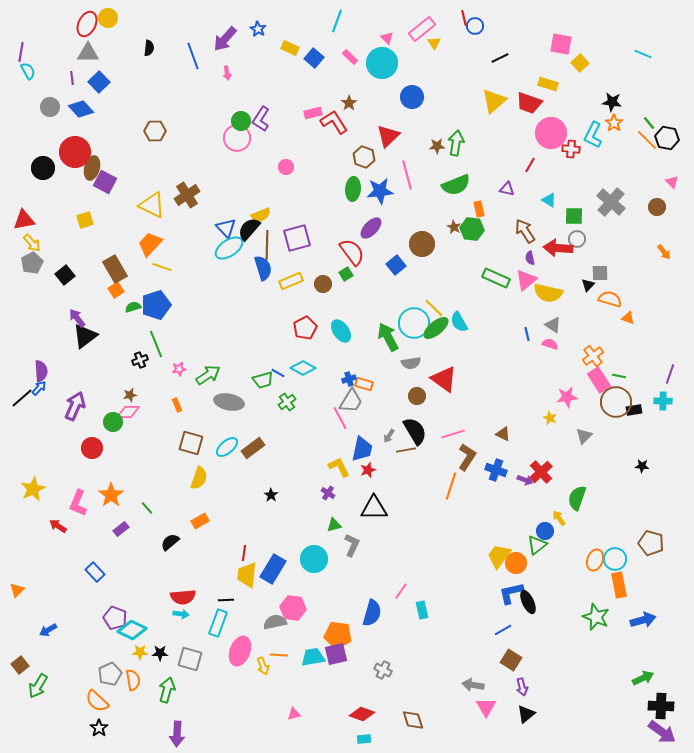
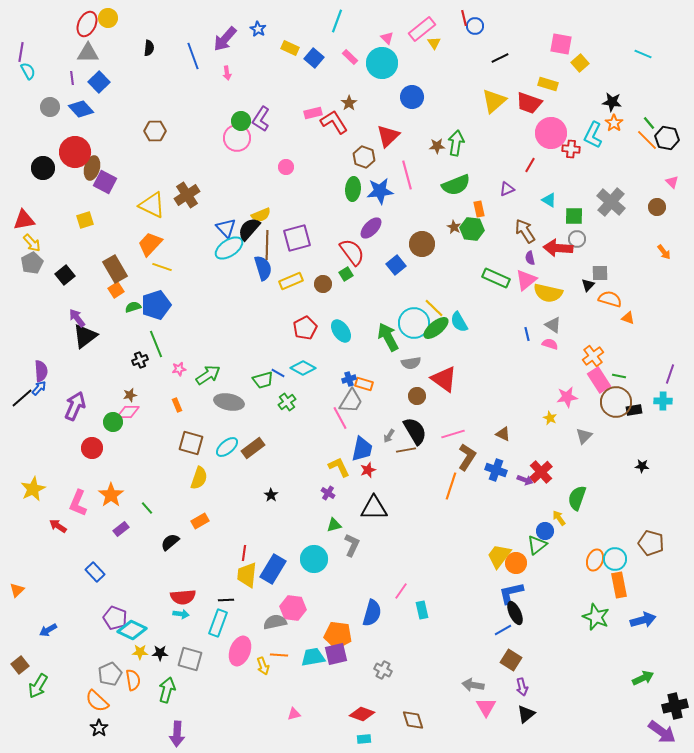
purple triangle at (507, 189): rotated 35 degrees counterclockwise
black ellipse at (528, 602): moved 13 px left, 11 px down
black cross at (661, 706): moved 14 px right; rotated 15 degrees counterclockwise
